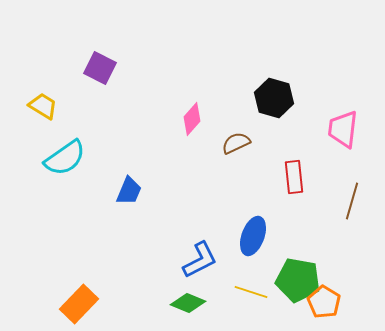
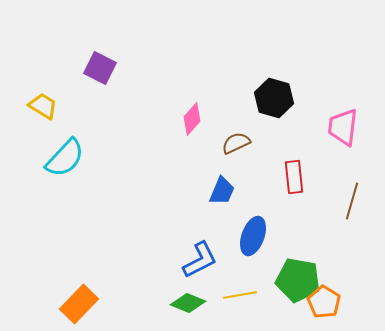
pink trapezoid: moved 2 px up
cyan semicircle: rotated 12 degrees counterclockwise
blue trapezoid: moved 93 px right
yellow line: moved 11 px left, 3 px down; rotated 28 degrees counterclockwise
